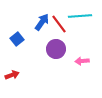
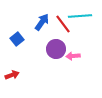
red line: moved 4 px right
pink arrow: moved 9 px left, 5 px up
